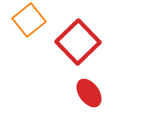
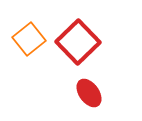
orange square: moved 19 px down
